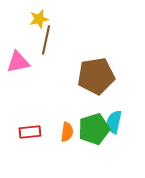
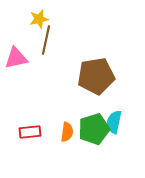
pink triangle: moved 2 px left, 4 px up
